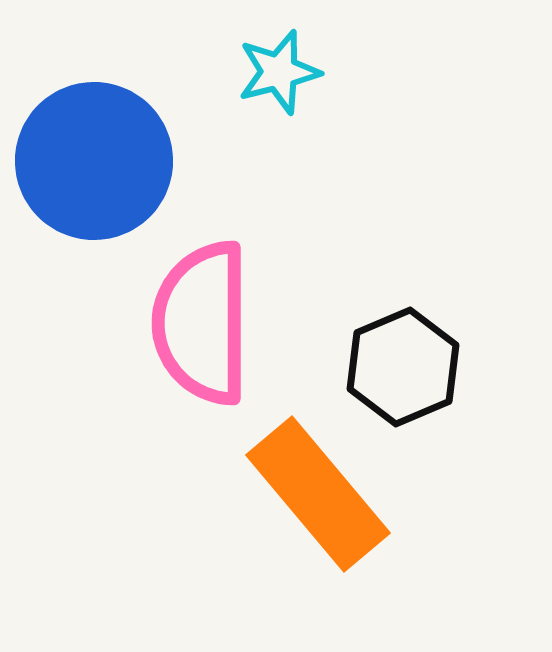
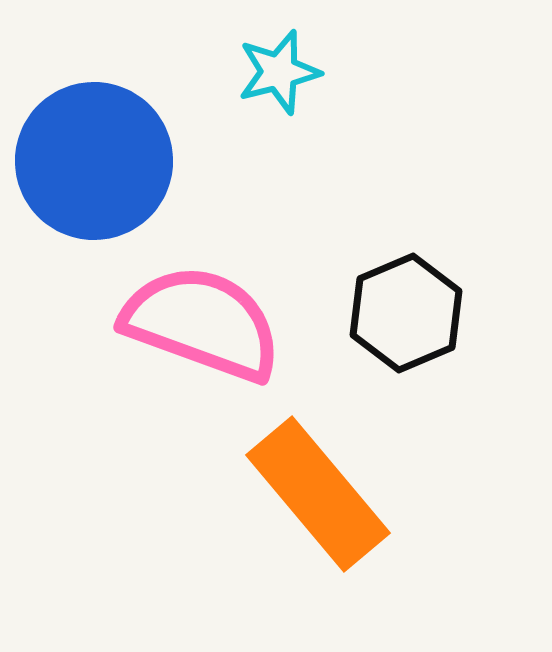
pink semicircle: rotated 110 degrees clockwise
black hexagon: moved 3 px right, 54 px up
